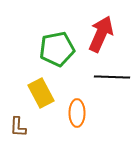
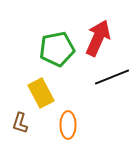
red arrow: moved 3 px left, 4 px down
black line: rotated 24 degrees counterclockwise
orange ellipse: moved 9 px left, 12 px down
brown L-shape: moved 2 px right, 4 px up; rotated 15 degrees clockwise
